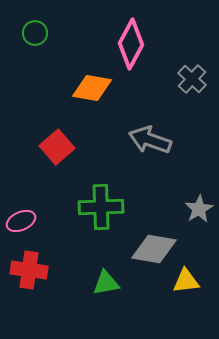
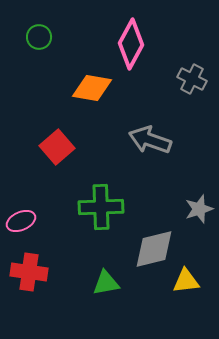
green circle: moved 4 px right, 4 px down
gray cross: rotated 16 degrees counterclockwise
gray star: rotated 12 degrees clockwise
gray diamond: rotated 24 degrees counterclockwise
red cross: moved 2 px down
